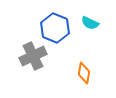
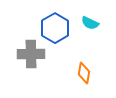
blue hexagon: rotated 8 degrees clockwise
gray cross: moved 2 px left, 2 px up; rotated 24 degrees clockwise
